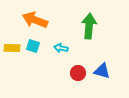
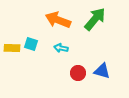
orange arrow: moved 23 px right
green arrow: moved 6 px right, 7 px up; rotated 35 degrees clockwise
cyan square: moved 2 px left, 2 px up
